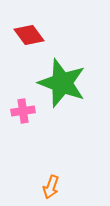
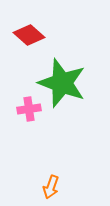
red diamond: rotated 12 degrees counterclockwise
pink cross: moved 6 px right, 2 px up
